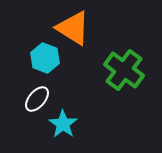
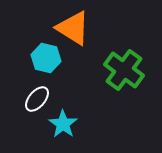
cyan hexagon: moved 1 px right; rotated 8 degrees counterclockwise
